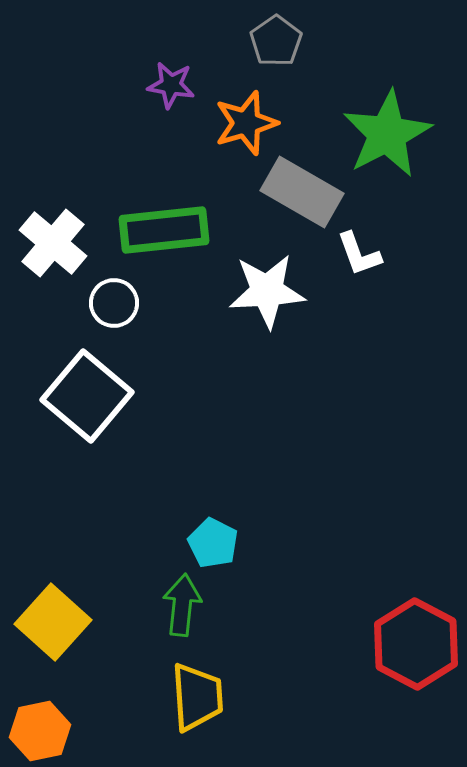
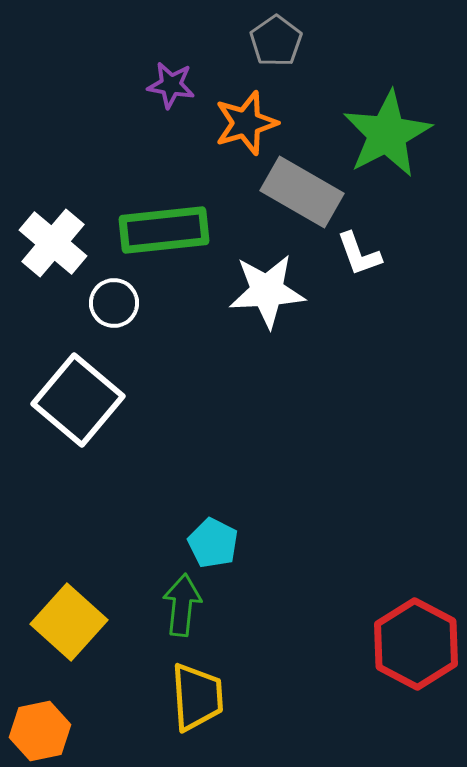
white square: moved 9 px left, 4 px down
yellow square: moved 16 px right
